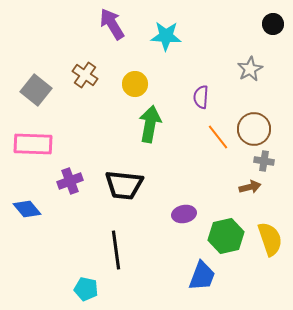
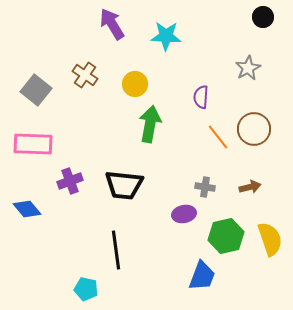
black circle: moved 10 px left, 7 px up
gray star: moved 2 px left, 1 px up
gray cross: moved 59 px left, 26 px down
